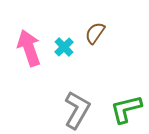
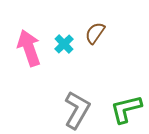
cyan cross: moved 3 px up
